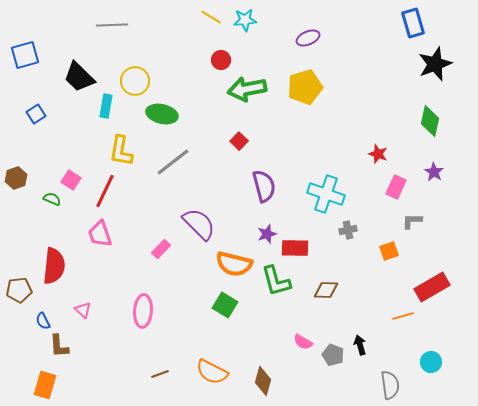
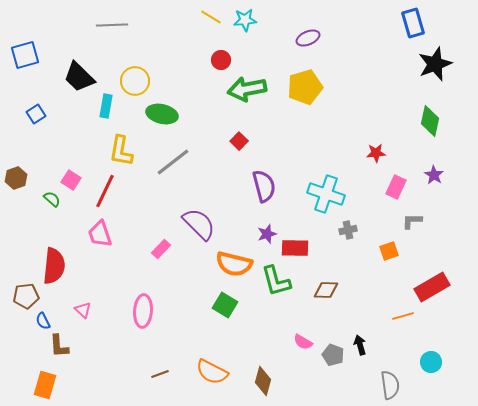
red star at (378, 154): moved 2 px left, 1 px up; rotated 24 degrees counterclockwise
purple star at (434, 172): moved 3 px down
green semicircle at (52, 199): rotated 18 degrees clockwise
brown pentagon at (19, 290): moved 7 px right, 6 px down
